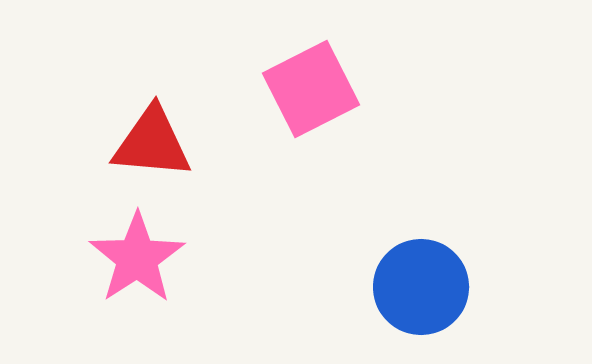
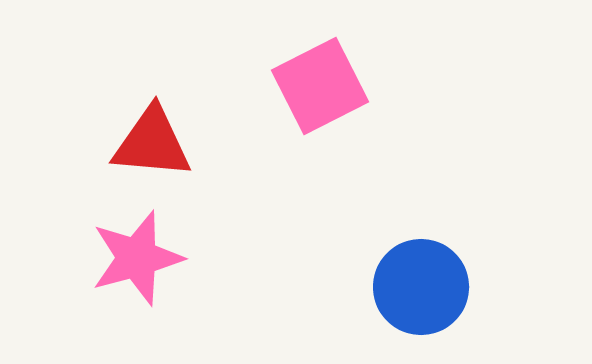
pink square: moved 9 px right, 3 px up
pink star: rotated 18 degrees clockwise
